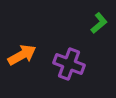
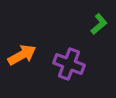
green L-shape: moved 1 px down
